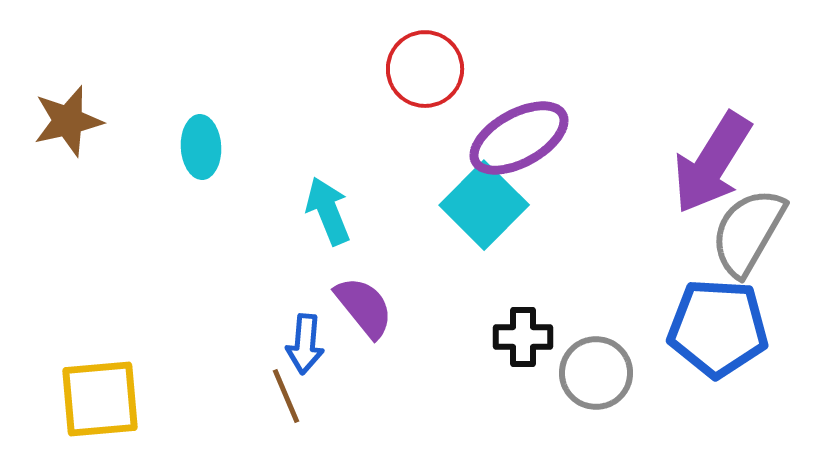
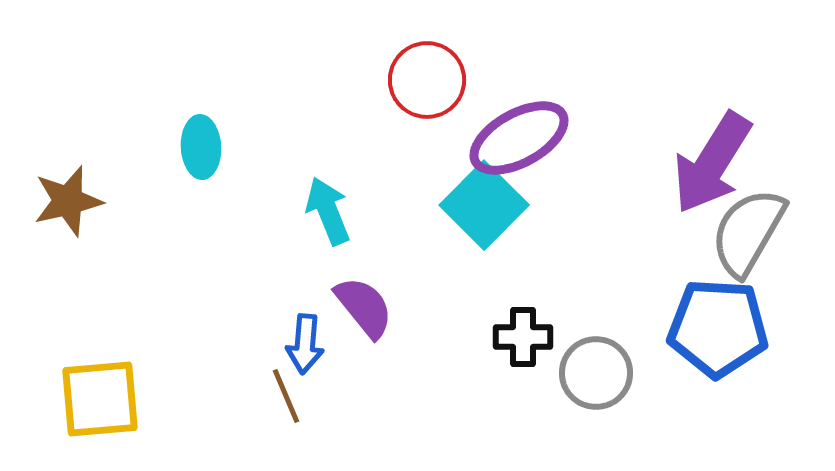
red circle: moved 2 px right, 11 px down
brown star: moved 80 px down
